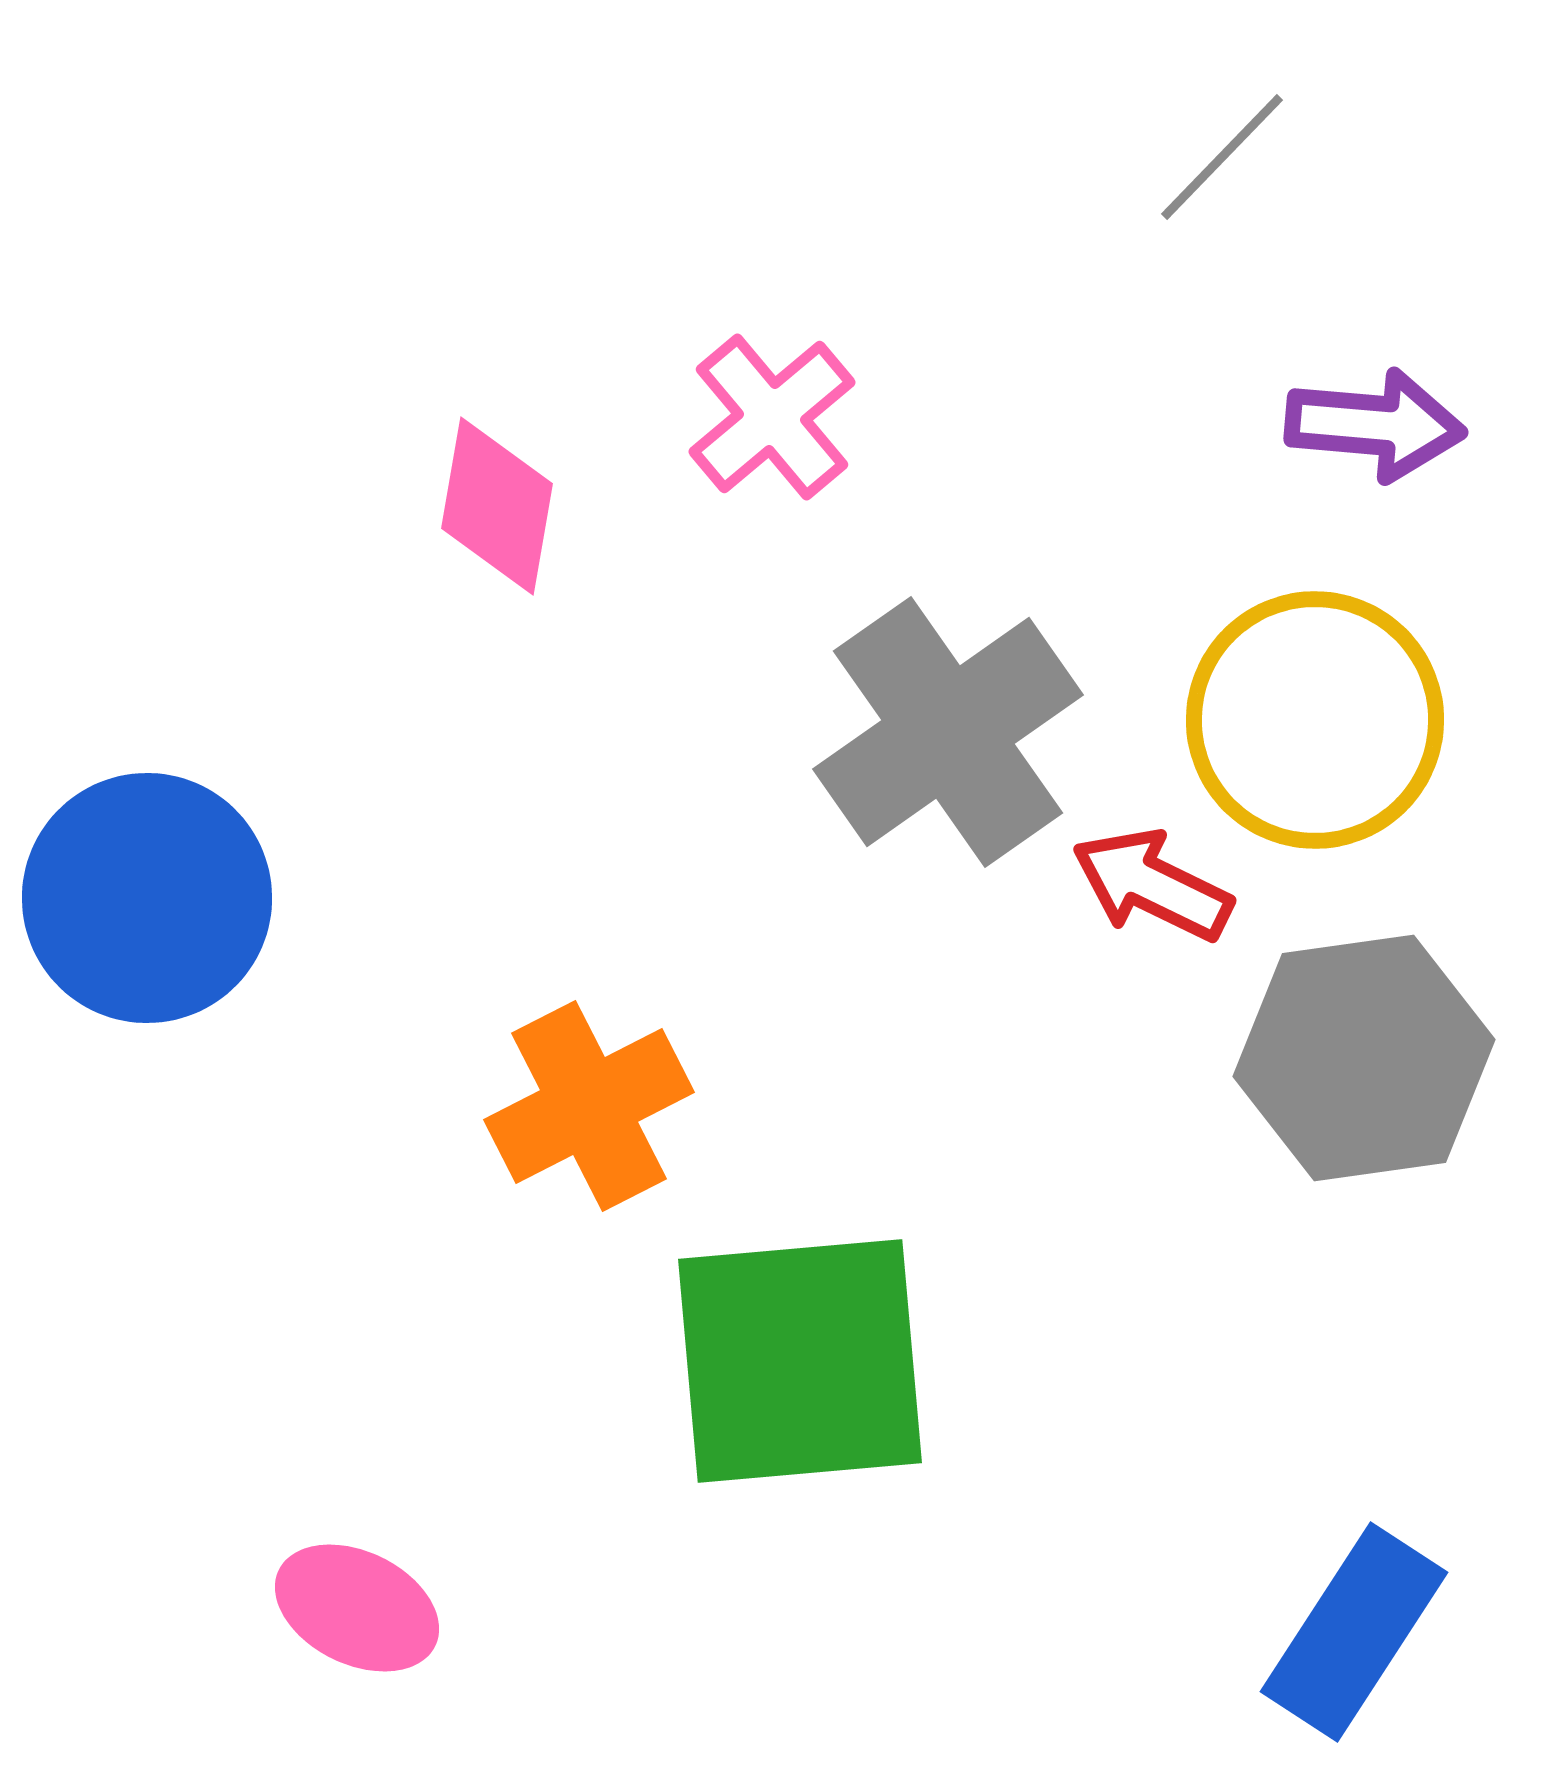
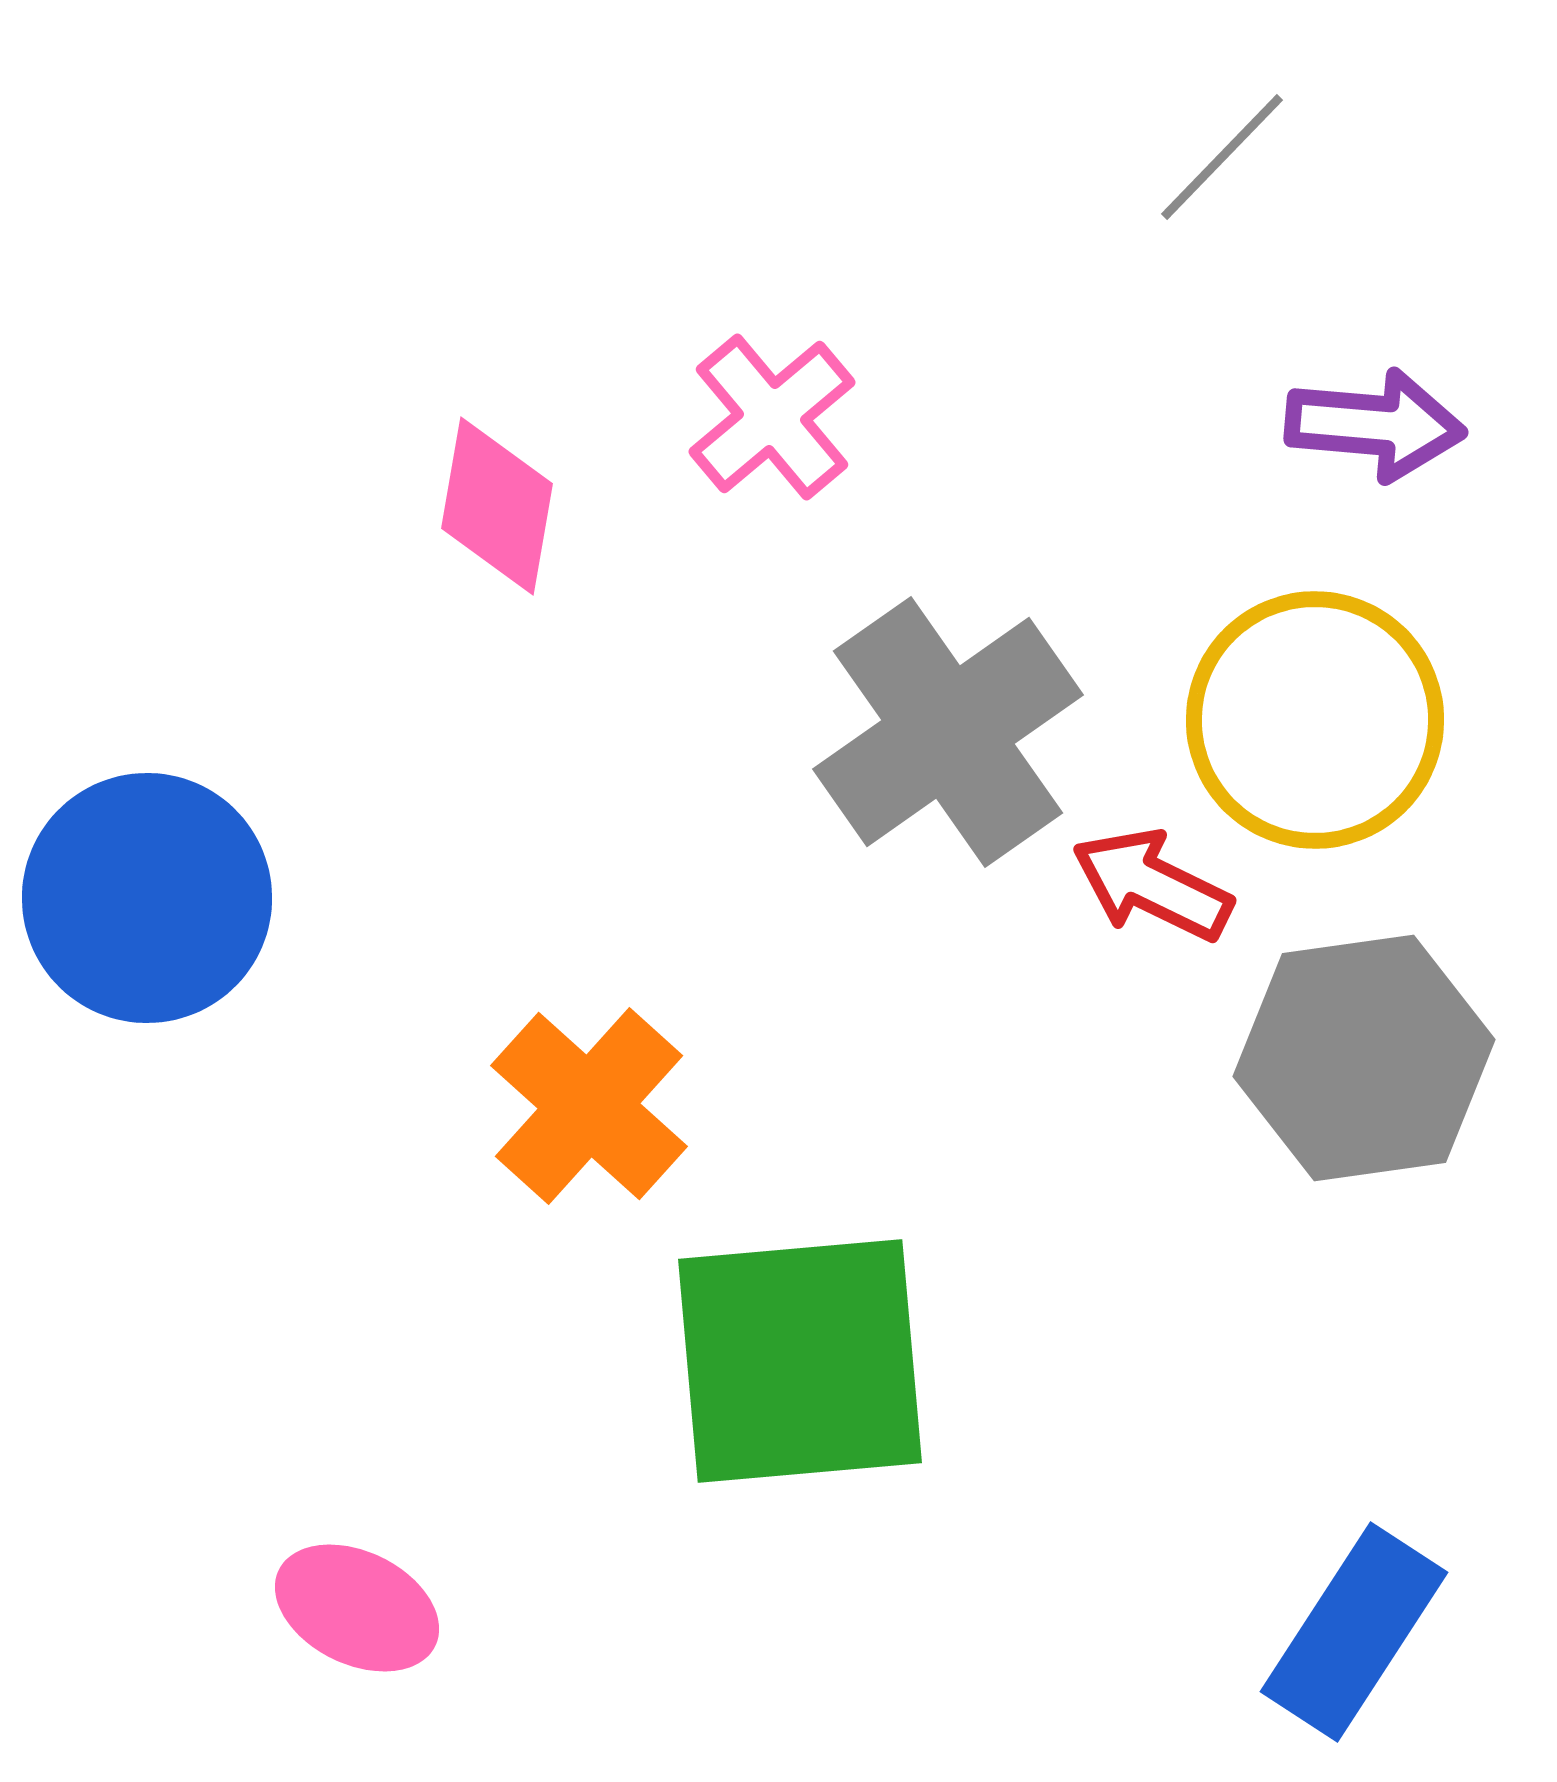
orange cross: rotated 21 degrees counterclockwise
